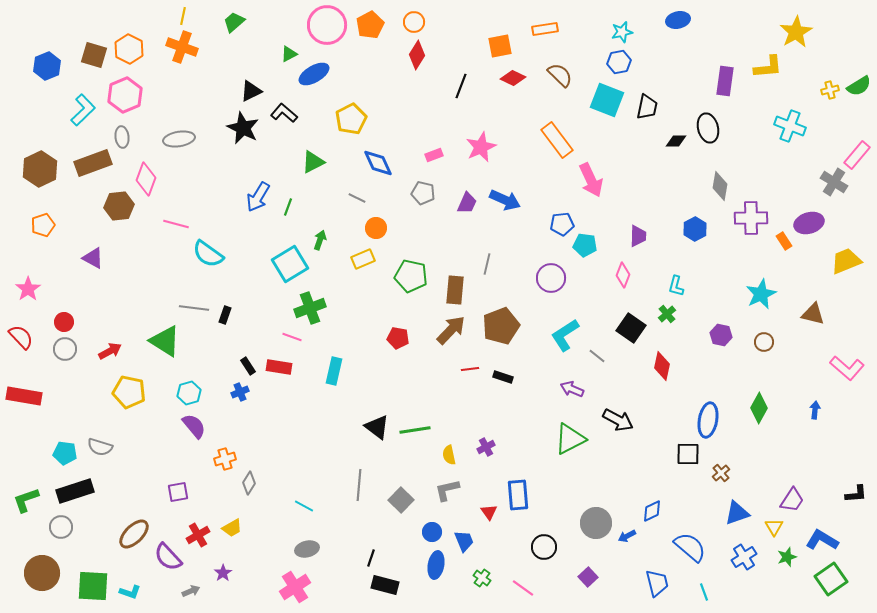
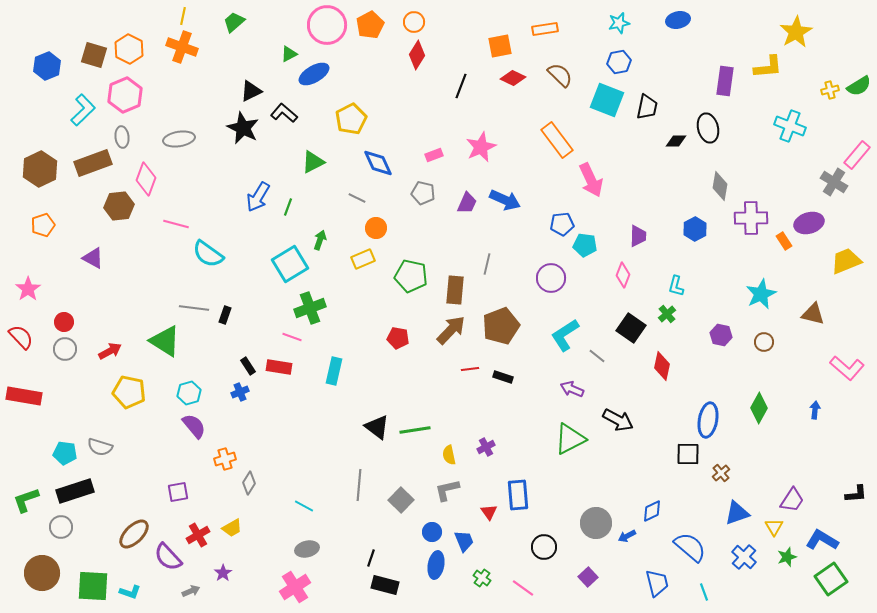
cyan star at (622, 32): moved 3 px left, 9 px up
blue cross at (744, 557): rotated 15 degrees counterclockwise
